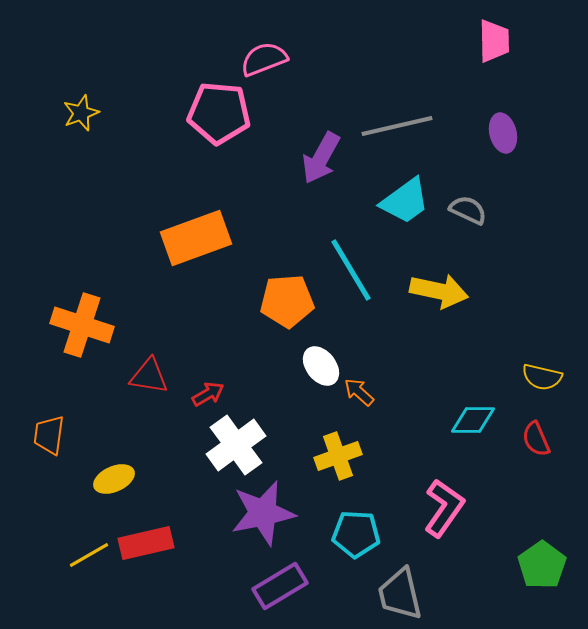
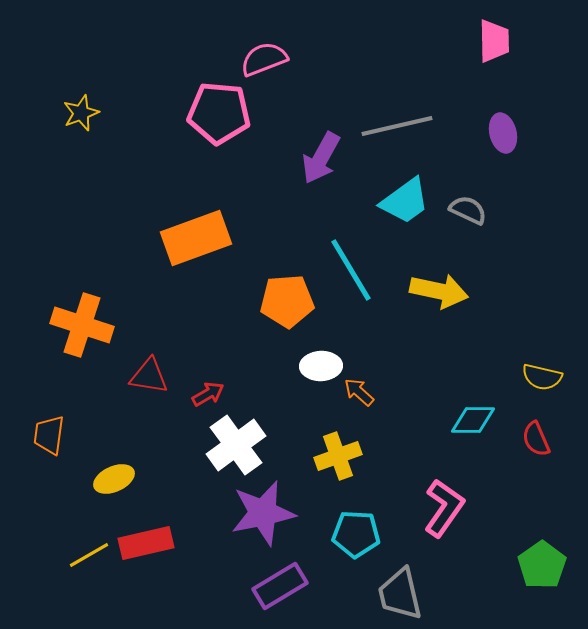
white ellipse: rotated 54 degrees counterclockwise
